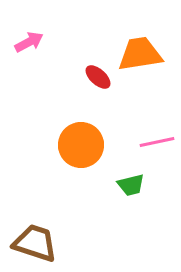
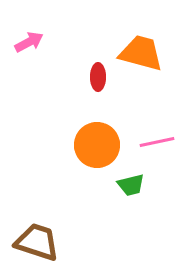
orange trapezoid: moved 1 px right, 1 px up; rotated 24 degrees clockwise
red ellipse: rotated 48 degrees clockwise
orange circle: moved 16 px right
brown trapezoid: moved 2 px right, 1 px up
